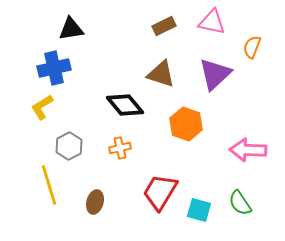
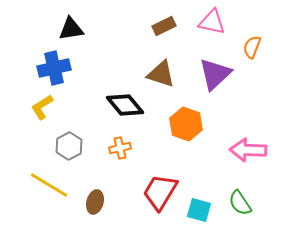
yellow line: rotated 42 degrees counterclockwise
